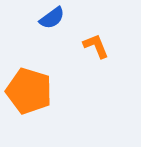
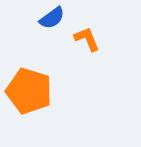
orange L-shape: moved 9 px left, 7 px up
